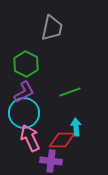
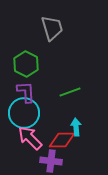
gray trapezoid: rotated 28 degrees counterclockwise
purple L-shape: moved 2 px right; rotated 65 degrees counterclockwise
pink arrow: rotated 20 degrees counterclockwise
